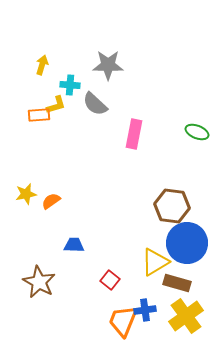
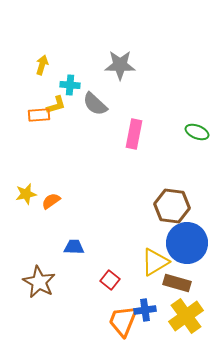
gray star: moved 12 px right
blue trapezoid: moved 2 px down
